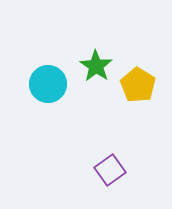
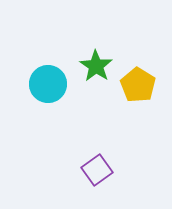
purple square: moved 13 px left
